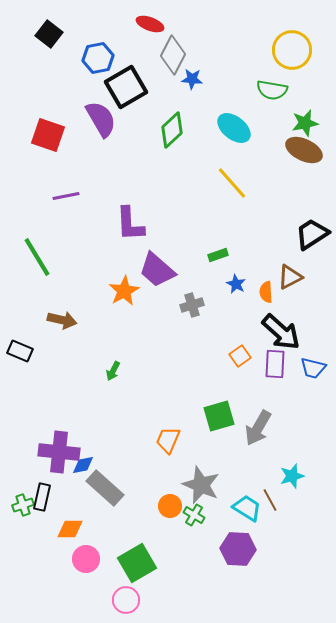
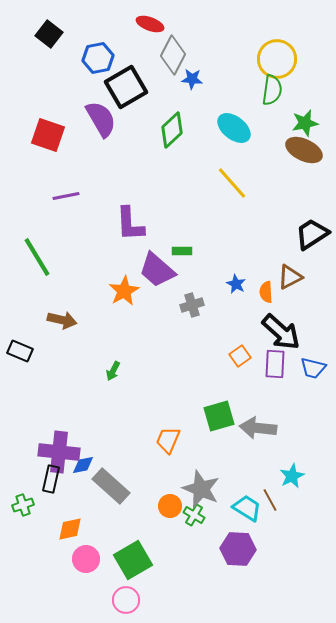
yellow circle at (292, 50): moved 15 px left, 9 px down
green semicircle at (272, 90): rotated 92 degrees counterclockwise
green rectangle at (218, 255): moved 36 px left, 4 px up; rotated 18 degrees clockwise
gray arrow at (258, 428): rotated 66 degrees clockwise
cyan star at (292, 476): rotated 10 degrees counterclockwise
gray star at (201, 485): moved 4 px down
gray rectangle at (105, 488): moved 6 px right, 2 px up
black rectangle at (42, 497): moved 9 px right, 18 px up
orange diamond at (70, 529): rotated 12 degrees counterclockwise
green square at (137, 563): moved 4 px left, 3 px up
